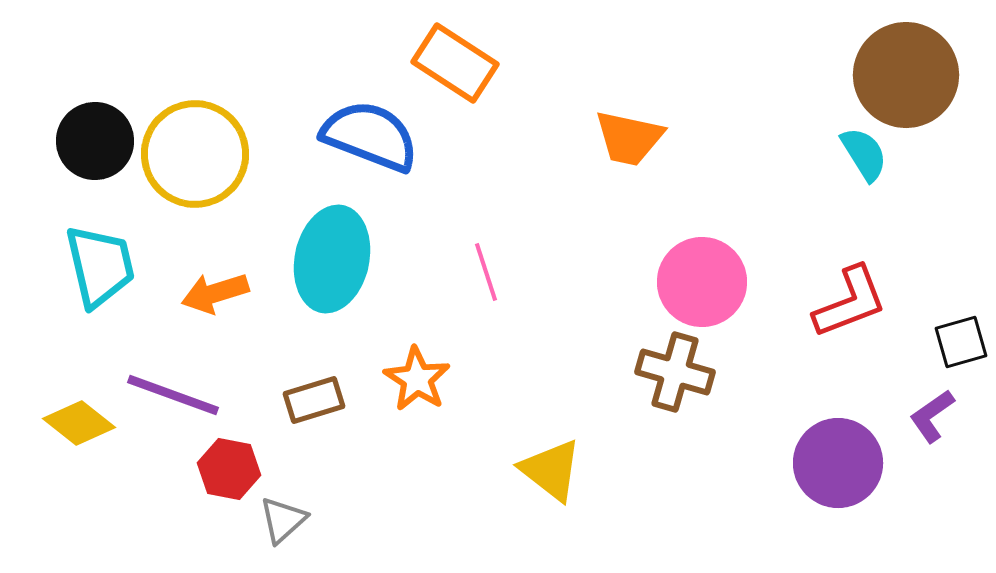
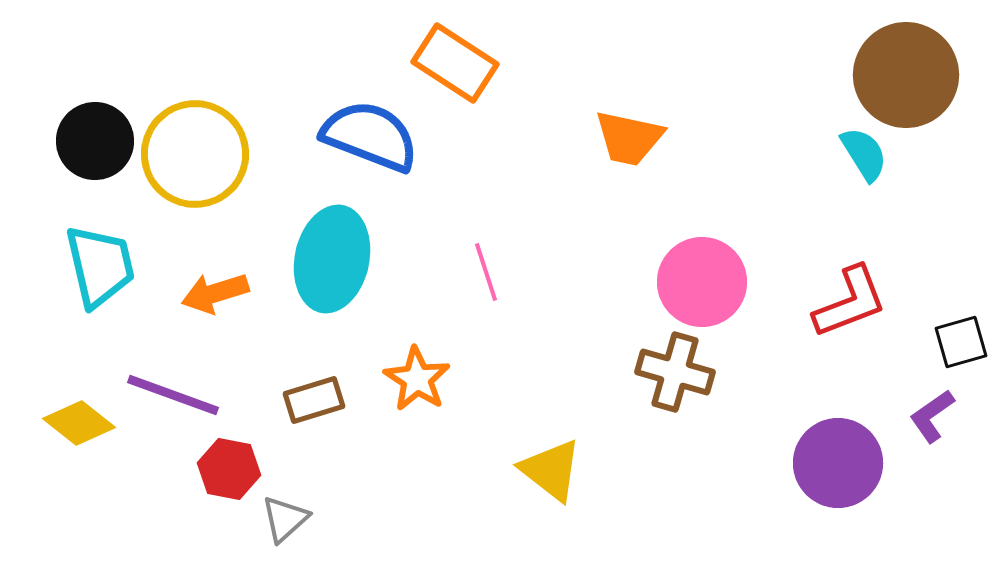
gray triangle: moved 2 px right, 1 px up
